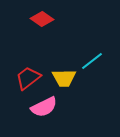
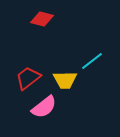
red diamond: rotated 20 degrees counterclockwise
yellow trapezoid: moved 1 px right, 2 px down
pink semicircle: rotated 12 degrees counterclockwise
